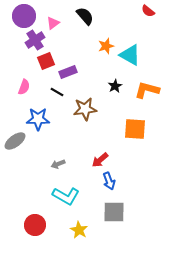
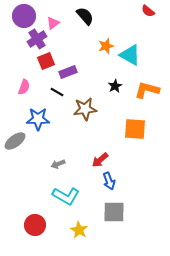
purple cross: moved 2 px right, 1 px up
